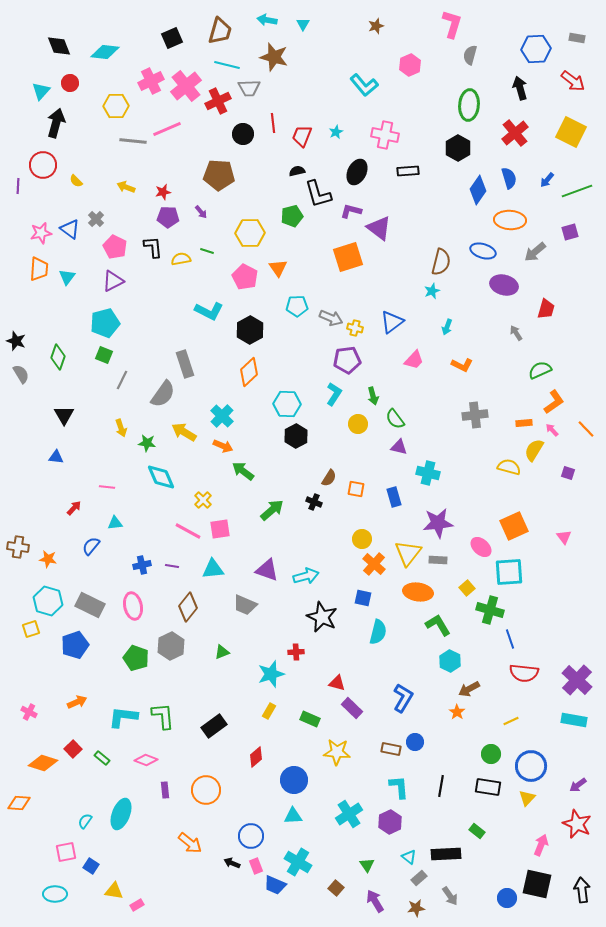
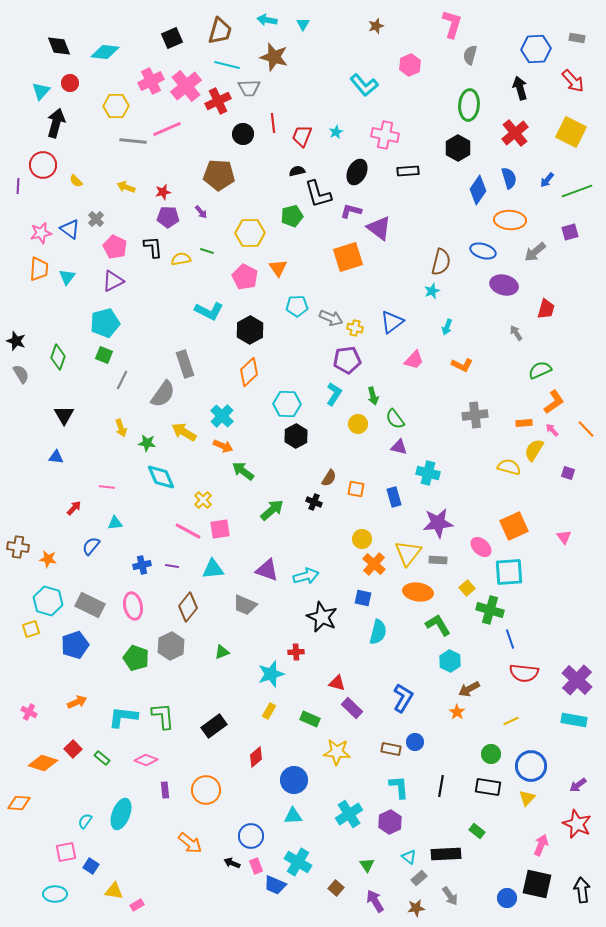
red arrow at (573, 81): rotated 10 degrees clockwise
